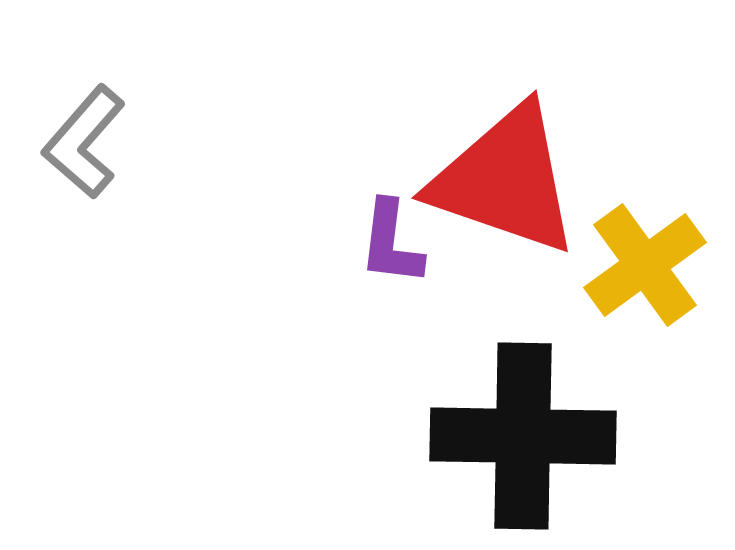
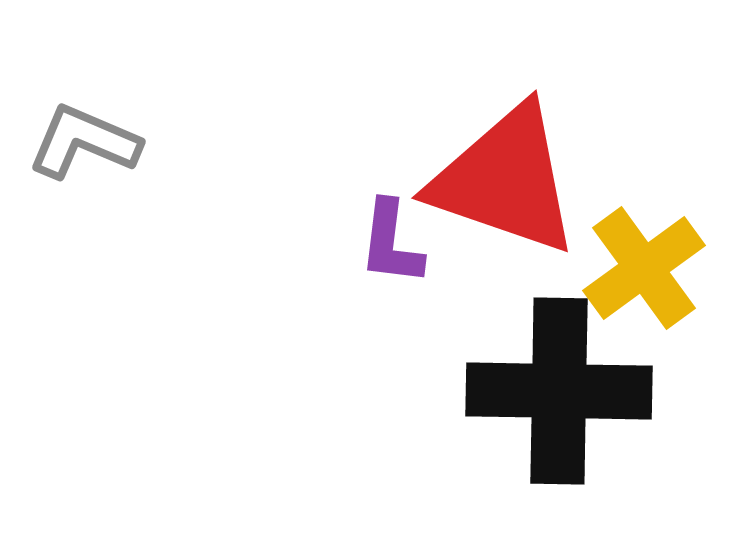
gray L-shape: rotated 72 degrees clockwise
yellow cross: moved 1 px left, 3 px down
black cross: moved 36 px right, 45 px up
